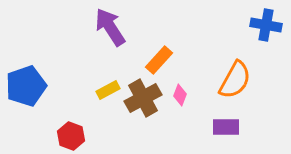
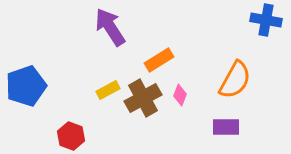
blue cross: moved 5 px up
orange rectangle: rotated 16 degrees clockwise
